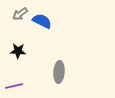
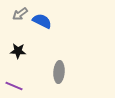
purple line: rotated 36 degrees clockwise
